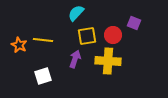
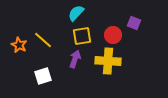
yellow square: moved 5 px left
yellow line: rotated 36 degrees clockwise
